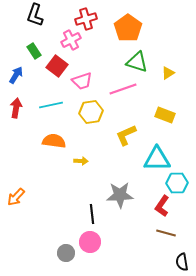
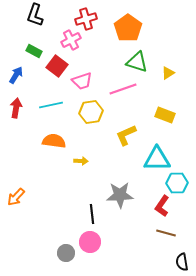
green rectangle: rotated 28 degrees counterclockwise
